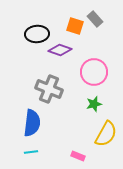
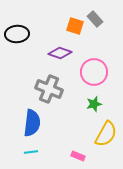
black ellipse: moved 20 px left
purple diamond: moved 3 px down
